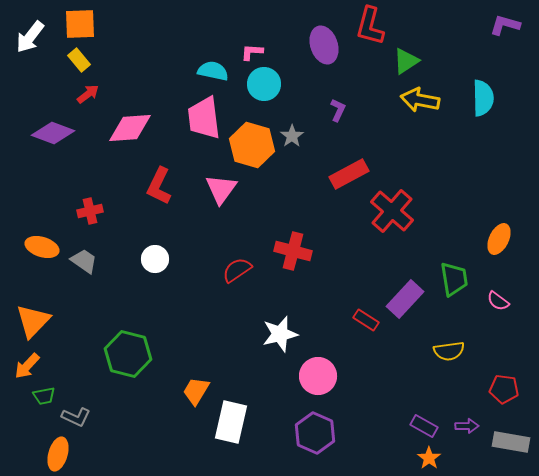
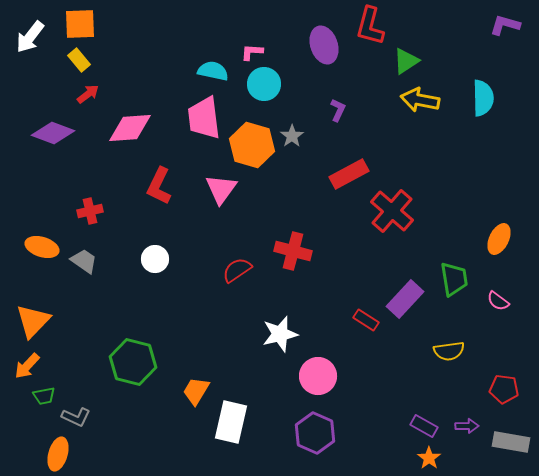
green hexagon at (128, 354): moved 5 px right, 8 px down
